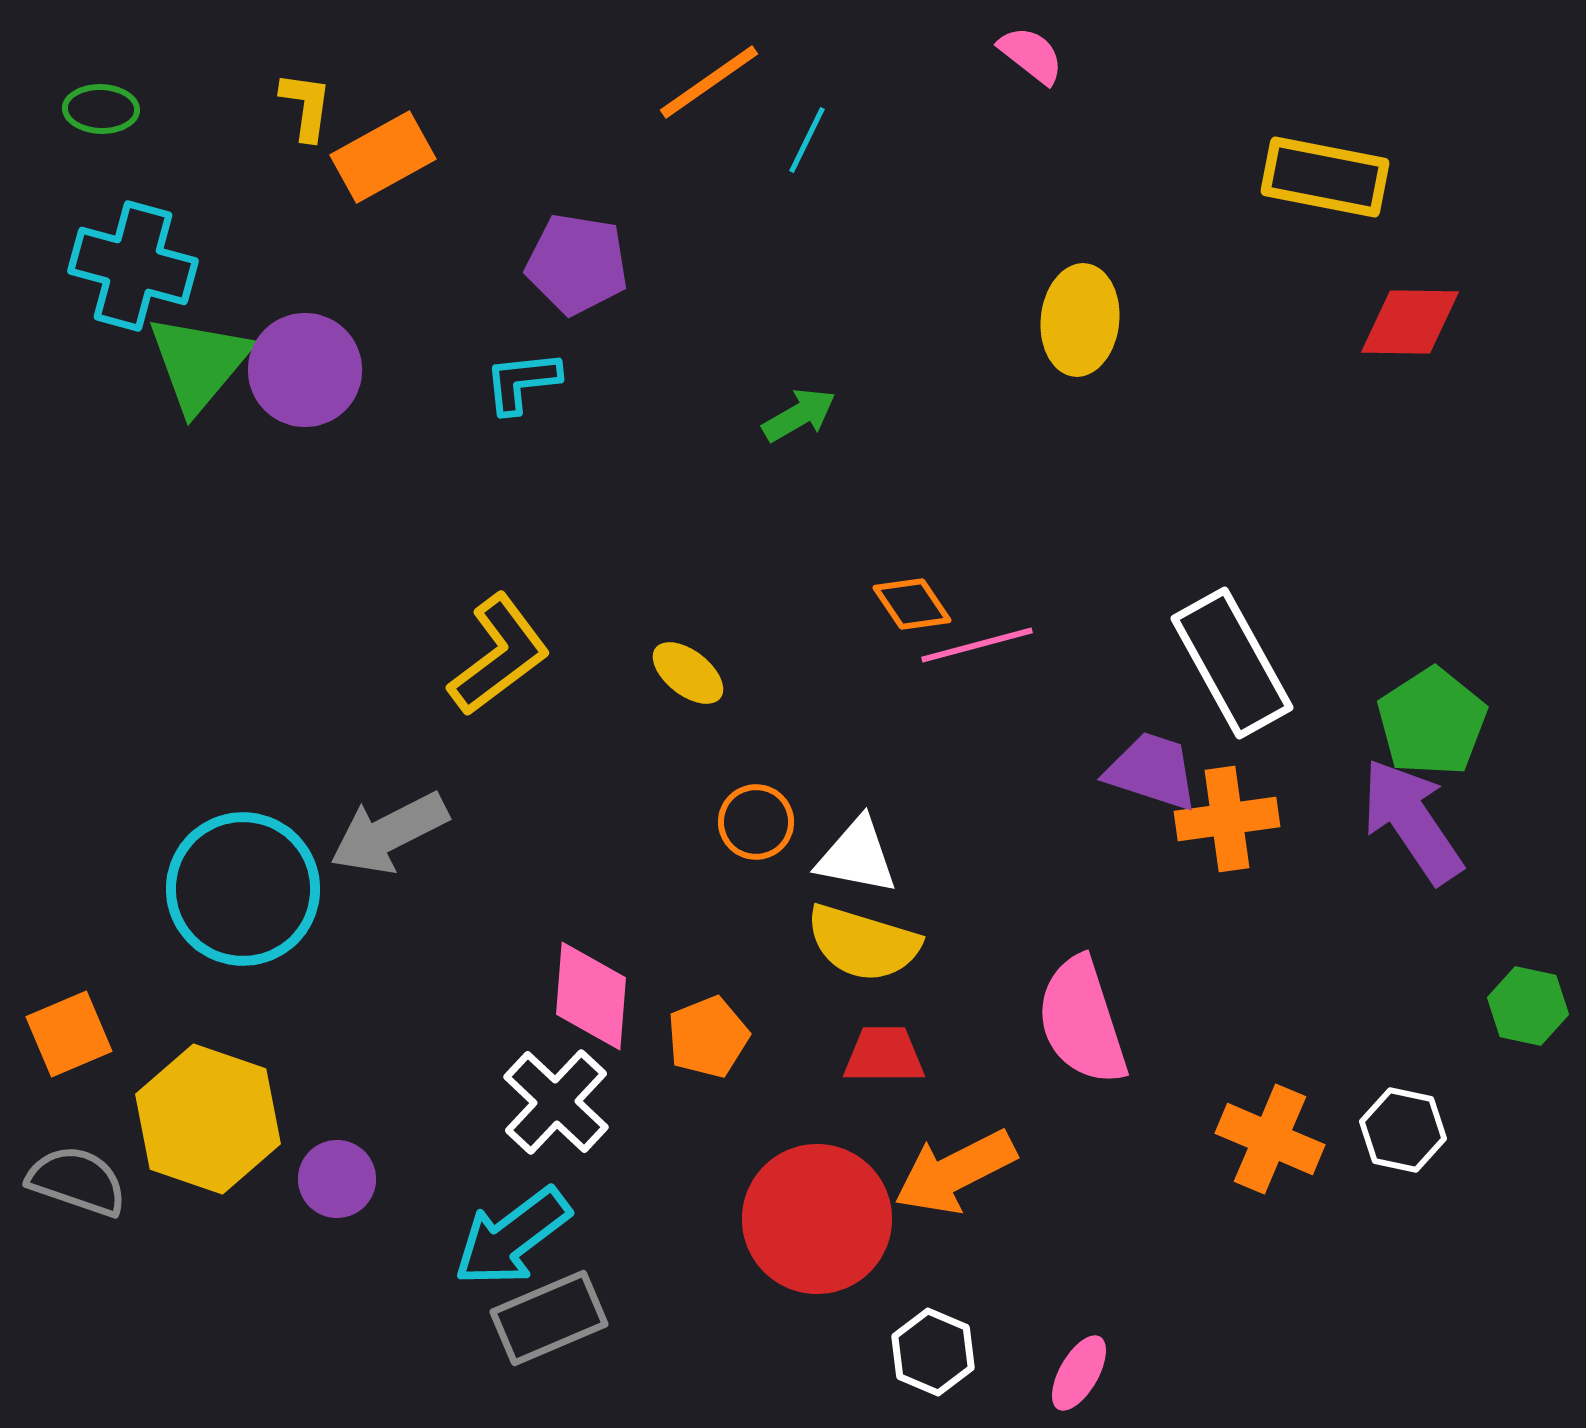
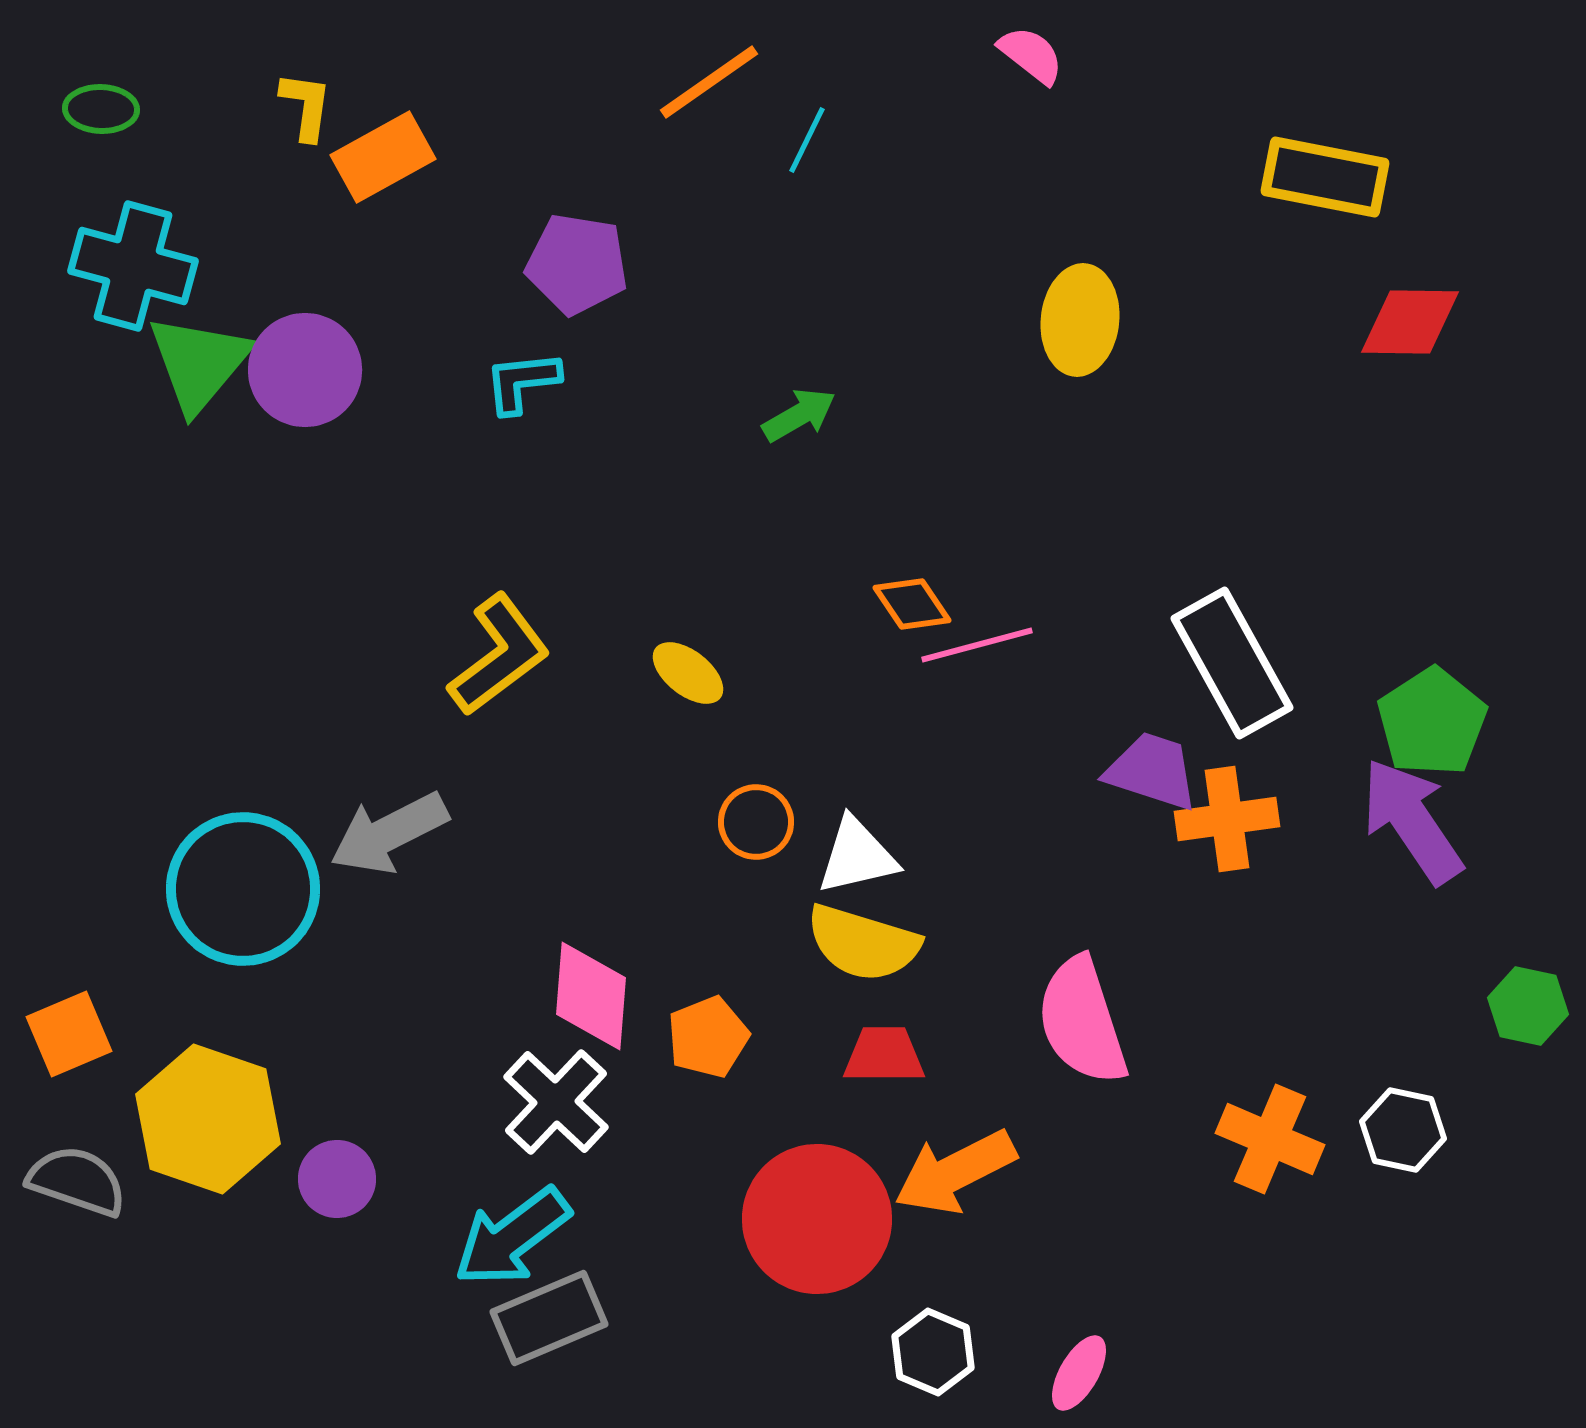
white triangle at (857, 856): rotated 24 degrees counterclockwise
